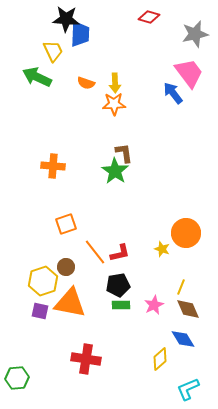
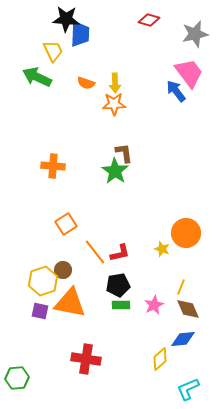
red diamond: moved 3 px down
blue arrow: moved 3 px right, 2 px up
orange square: rotated 15 degrees counterclockwise
brown circle: moved 3 px left, 3 px down
blue diamond: rotated 65 degrees counterclockwise
